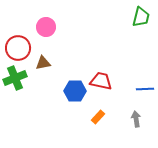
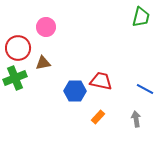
blue line: rotated 30 degrees clockwise
